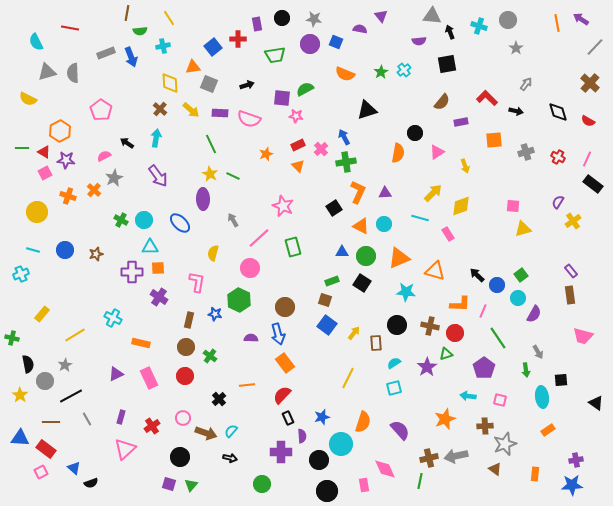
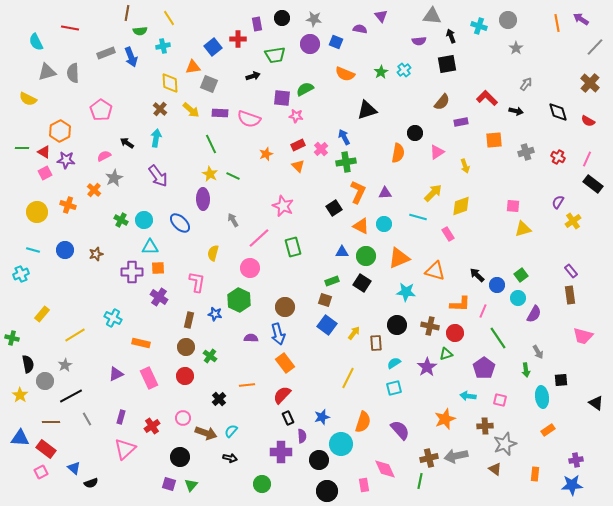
black arrow at (450, 32): moved 1 px right, 4 px down
black arrow at (247, 85): moved 6 px right, 9 px up
orange cross at (68, 196): moved 9 px down
cyan line at (420, 218): moved 2 px left, 1 px up
